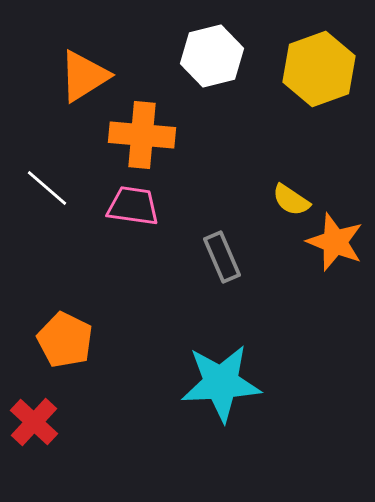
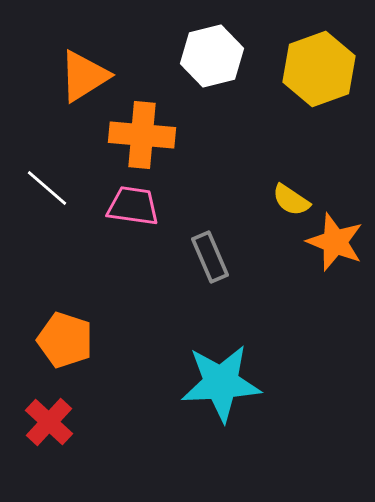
gray rectangle: moved 12 px left
orange pentagon: rotated 8 degrees counterclockwise
red cross: moved 15 px right
